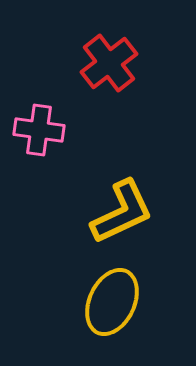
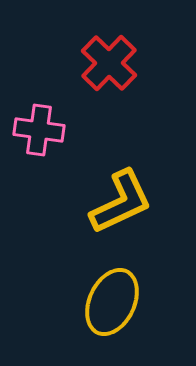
red cross: rotated 8 degrees counterclockwise
yellow L-shape: moved 1 px left, 10 px up
